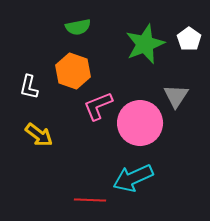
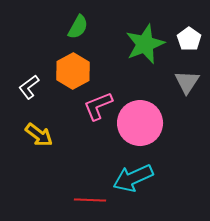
green semicircle: rotated 50 degrees counterclockwise
orange hexagon: rotated 12 degrees clockwise
white L-shape: rotated 40 degrees clockwise
gray triangle: moved 11 px right, 14 px up
